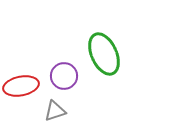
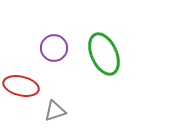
purple circle: moved 10 px left, 28 px up
red ellipse: rotated 24 degrees clockwise
